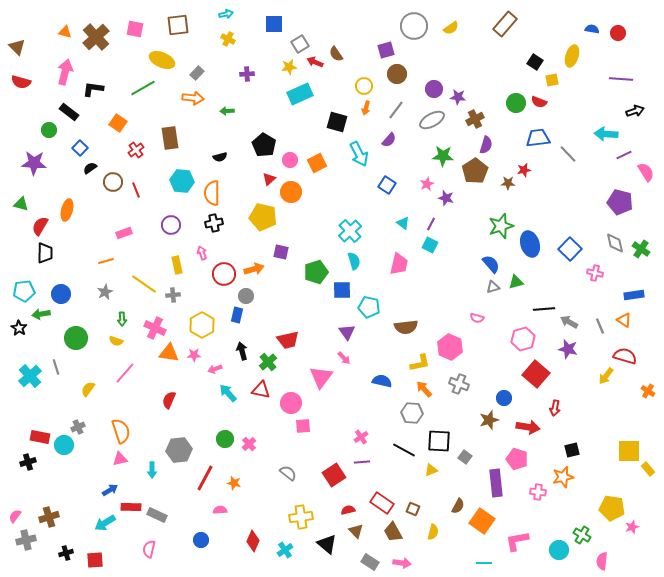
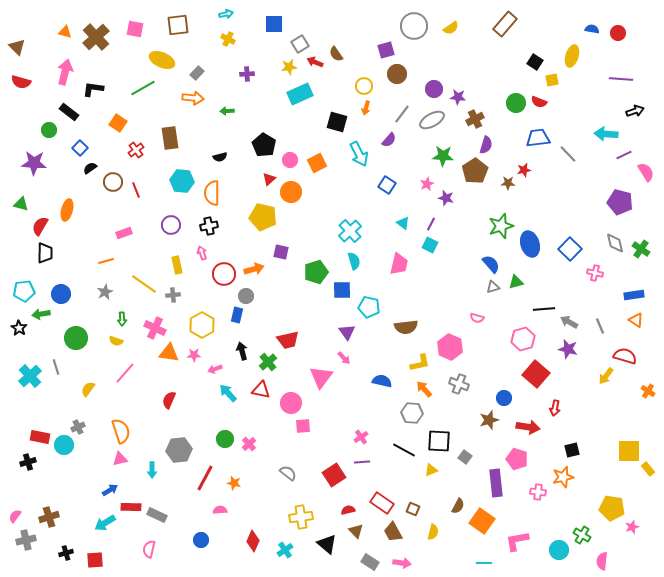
gray line at (396, 110): moved 6 px right, 4 px down
black cross at (214, 223): moved 5 px left, 3 px down
orange triangle at (624, 320): moved 12 px right
